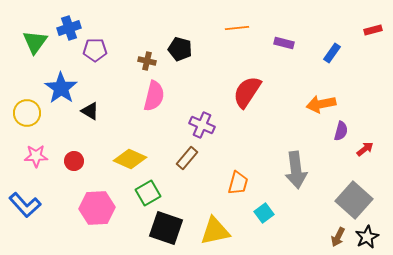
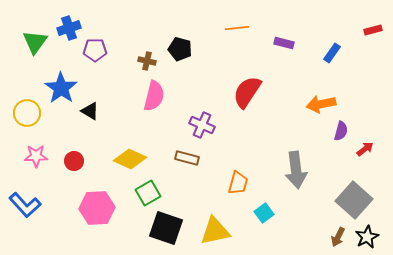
brown rectangle: rotated 65 degrees clockwise
